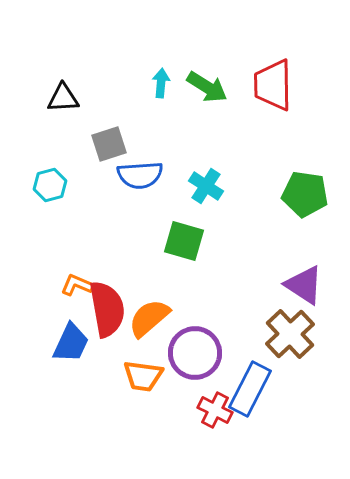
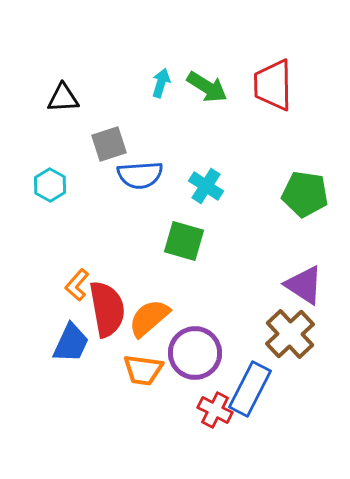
cyan arrow: rotated 12 degrees clockwise
cyan hexagon: rotated 16 degrees counterclockwise
orange L-shape: rotated 72 degrees counterclockwise
orange trapezoid: moved 6 px up
